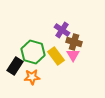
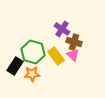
purple cross: moved 1 px up
pink triangle: rotated 16 degrees counterclockwise
orange star: moved 3 px up
